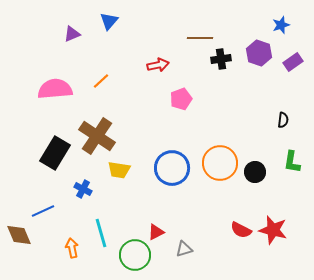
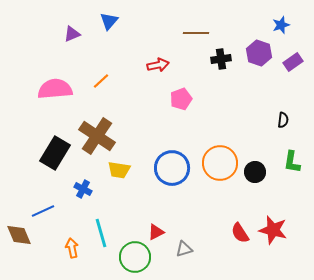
brown line: moved 4 px left, 5 px up
red semicircle: moved 1 px left, 3 px down; rotated 30 degrees clockwise
green circle: moved 2 px down
